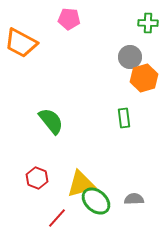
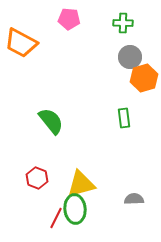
green cross: moved 25 px left
green ellipse: moved 21 px left, 8 px down; rotated 44 degrees clockwise
red line: moved 1 px left; rotated 15 degrees counterclockwise
